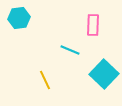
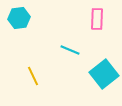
pink rectangle: moved 4 px right, 6 px up
cyan square: rotated 8 degrees clockwise
yellow line: moved 12 px left, 4 px up
